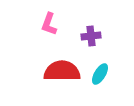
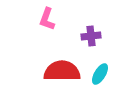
pink L-shape: moved 2 px left, 5 px up
